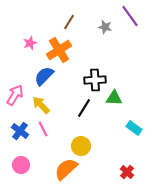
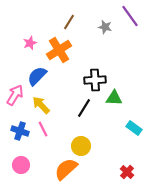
blue semicircle: moved 7 px left
blue cross: rotated 18 degrees counterclockwise
